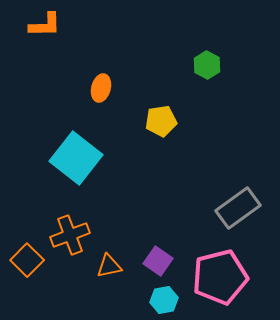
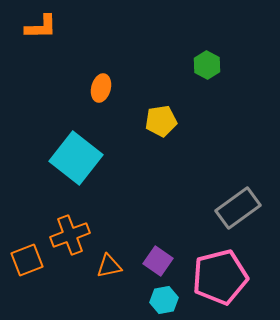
orange L-shape: moved 4 px left, 2 px down
orange square: rotated 24 degrees clockwise
